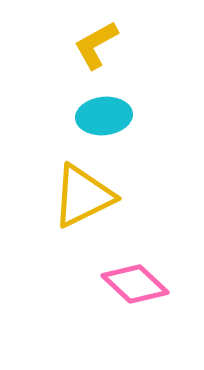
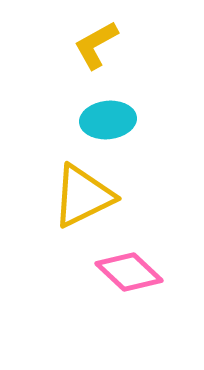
cyan ellipse: moved 4 px right, 4 px down
pink diamond: moved 6 px left, 12 px up
